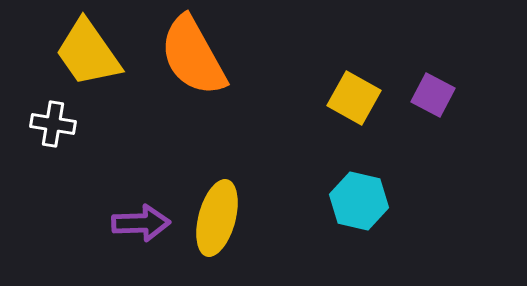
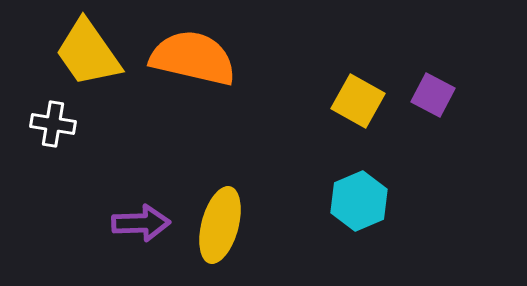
orange semicircle: moved 2 px down; rotated 132 degrees clockwise
yellow square: moved 4 px right, 3 px down
cyan hexagon: rotated 24 degrees clockwise
yellow ellipse: moved 3 px right, 7 px down
